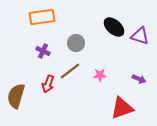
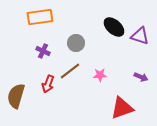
orange rectangle: moved 2 px left
purple arrow: moved 2 px right, 2 px up
